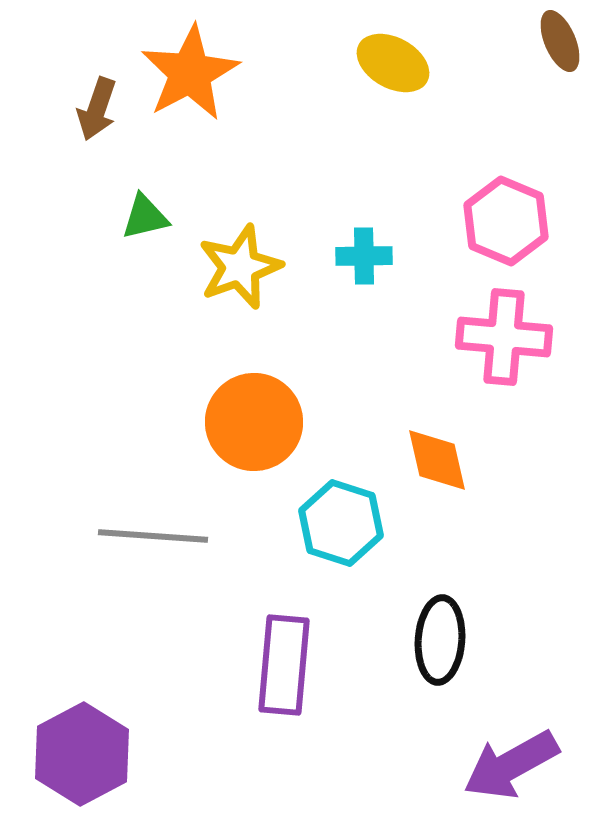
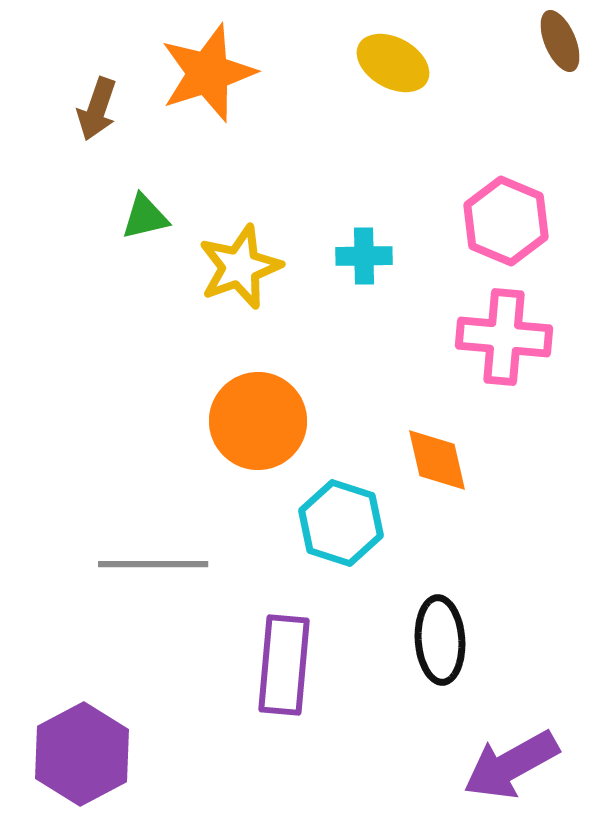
orange star: moved 18 px right; rotated 10 degrees clockwise
orange circle: moved 4 px right, 1 px up
gray line: moved 28 px down; rotated 4 degrees counterclockwise
black ellipse: rotated 8 degrees counterclockwise
